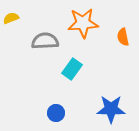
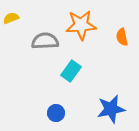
orange star: moved 2 px left, 2 px down
orange semicircle: moved 1 px left
cyan rectangle: moved 1 px left, 2 px down
blue star: rotated 12 degrees counterclockwise
